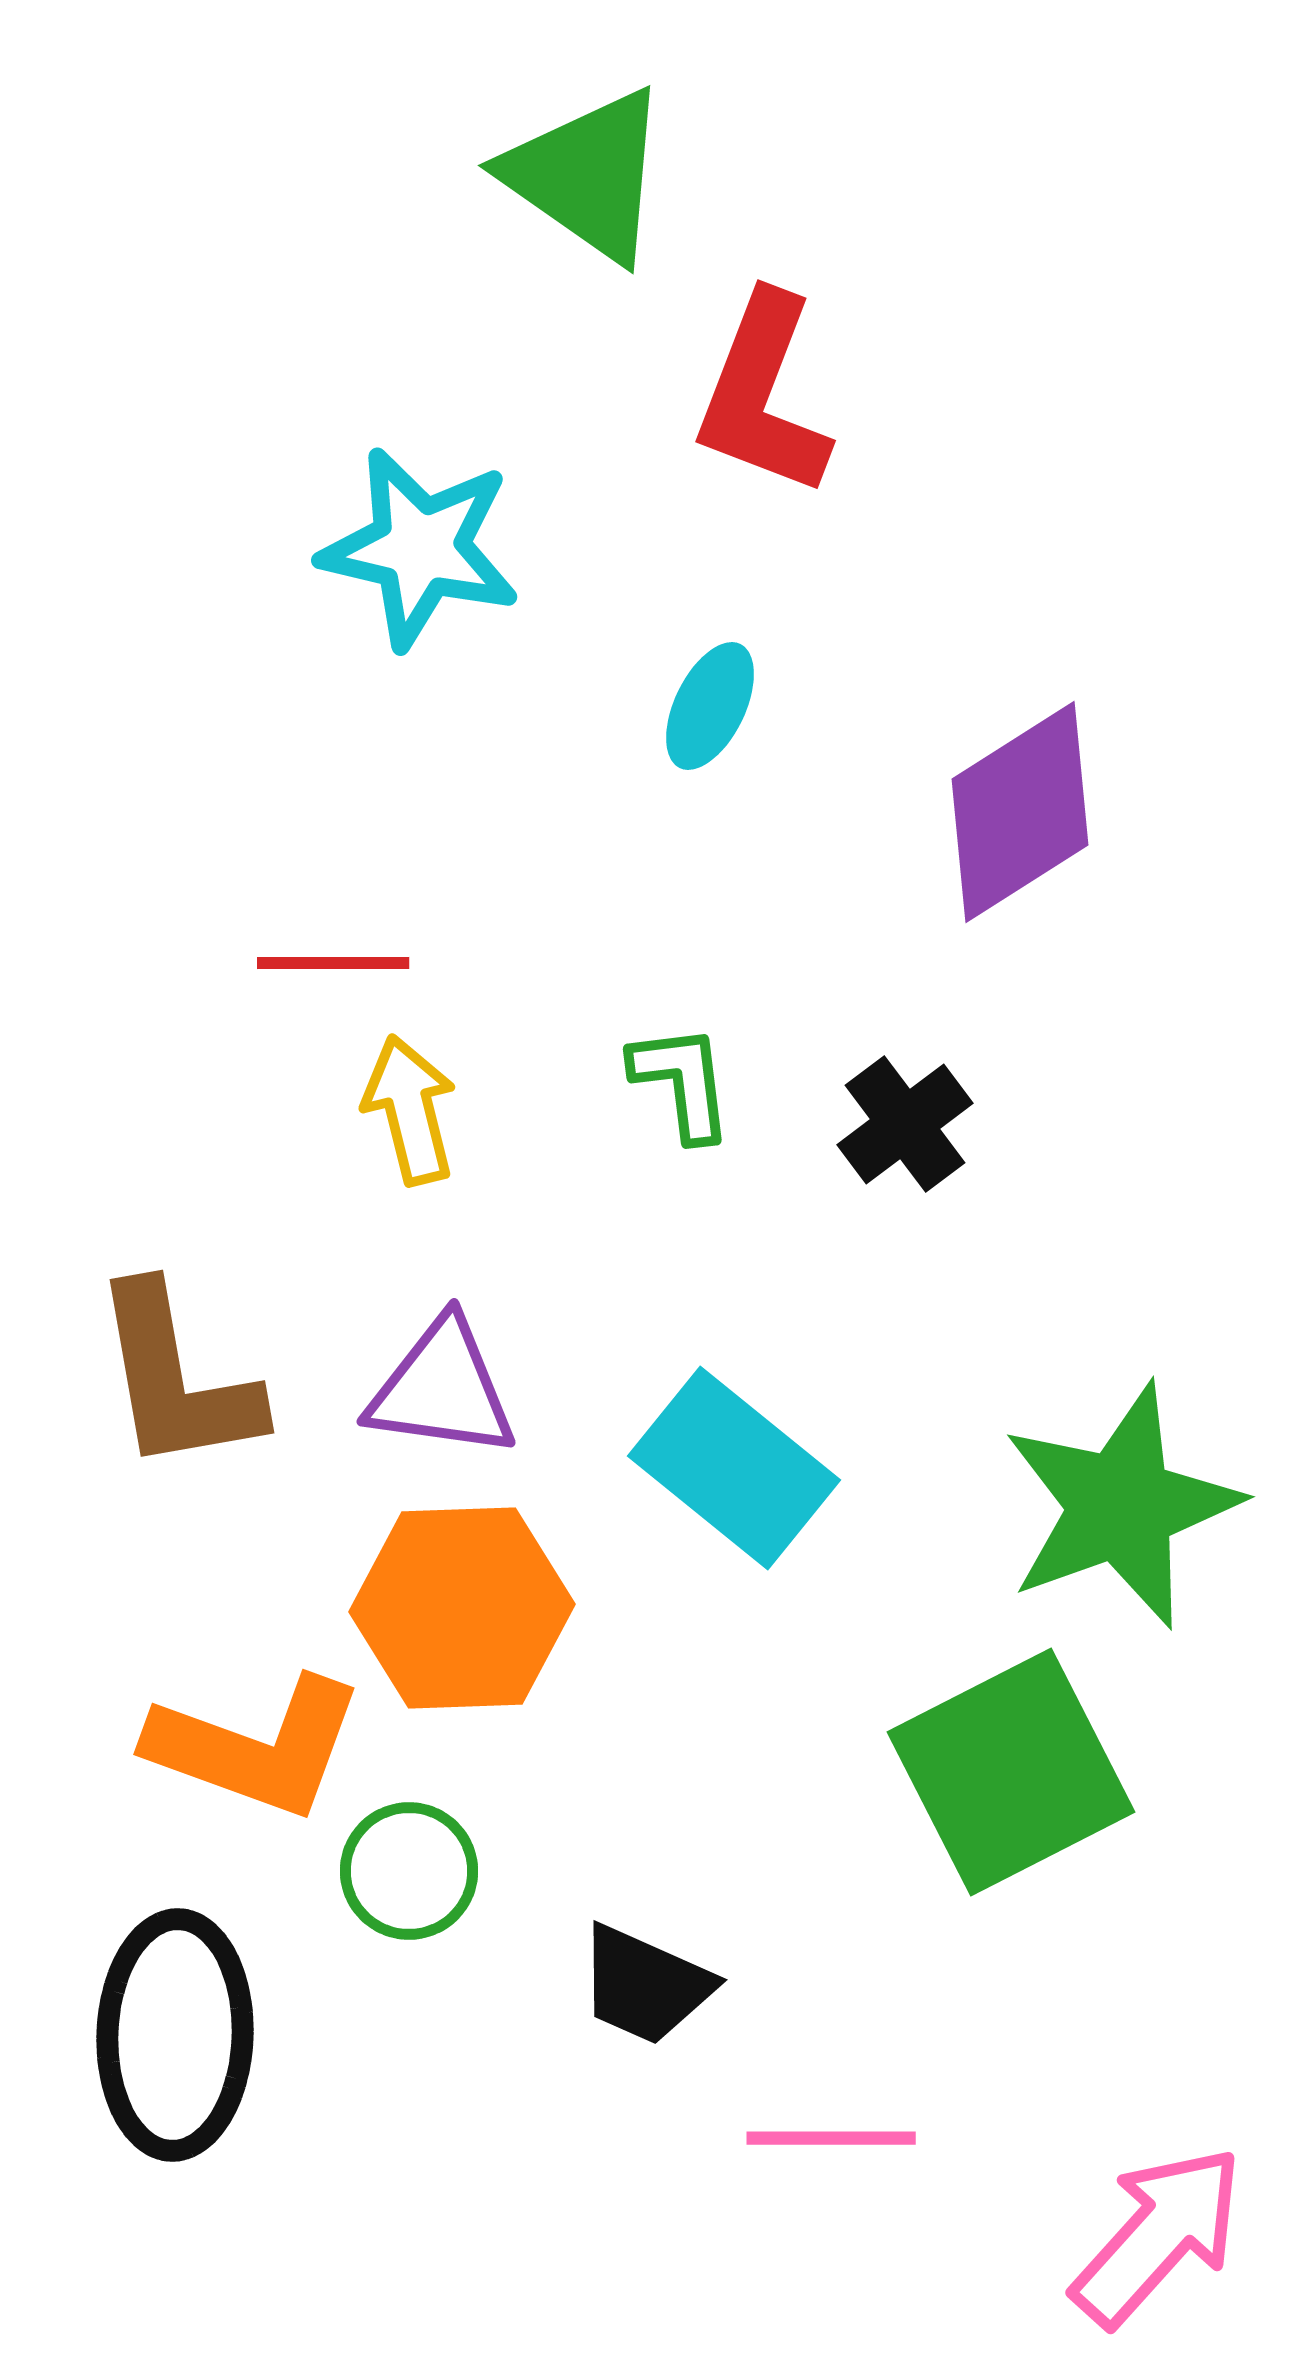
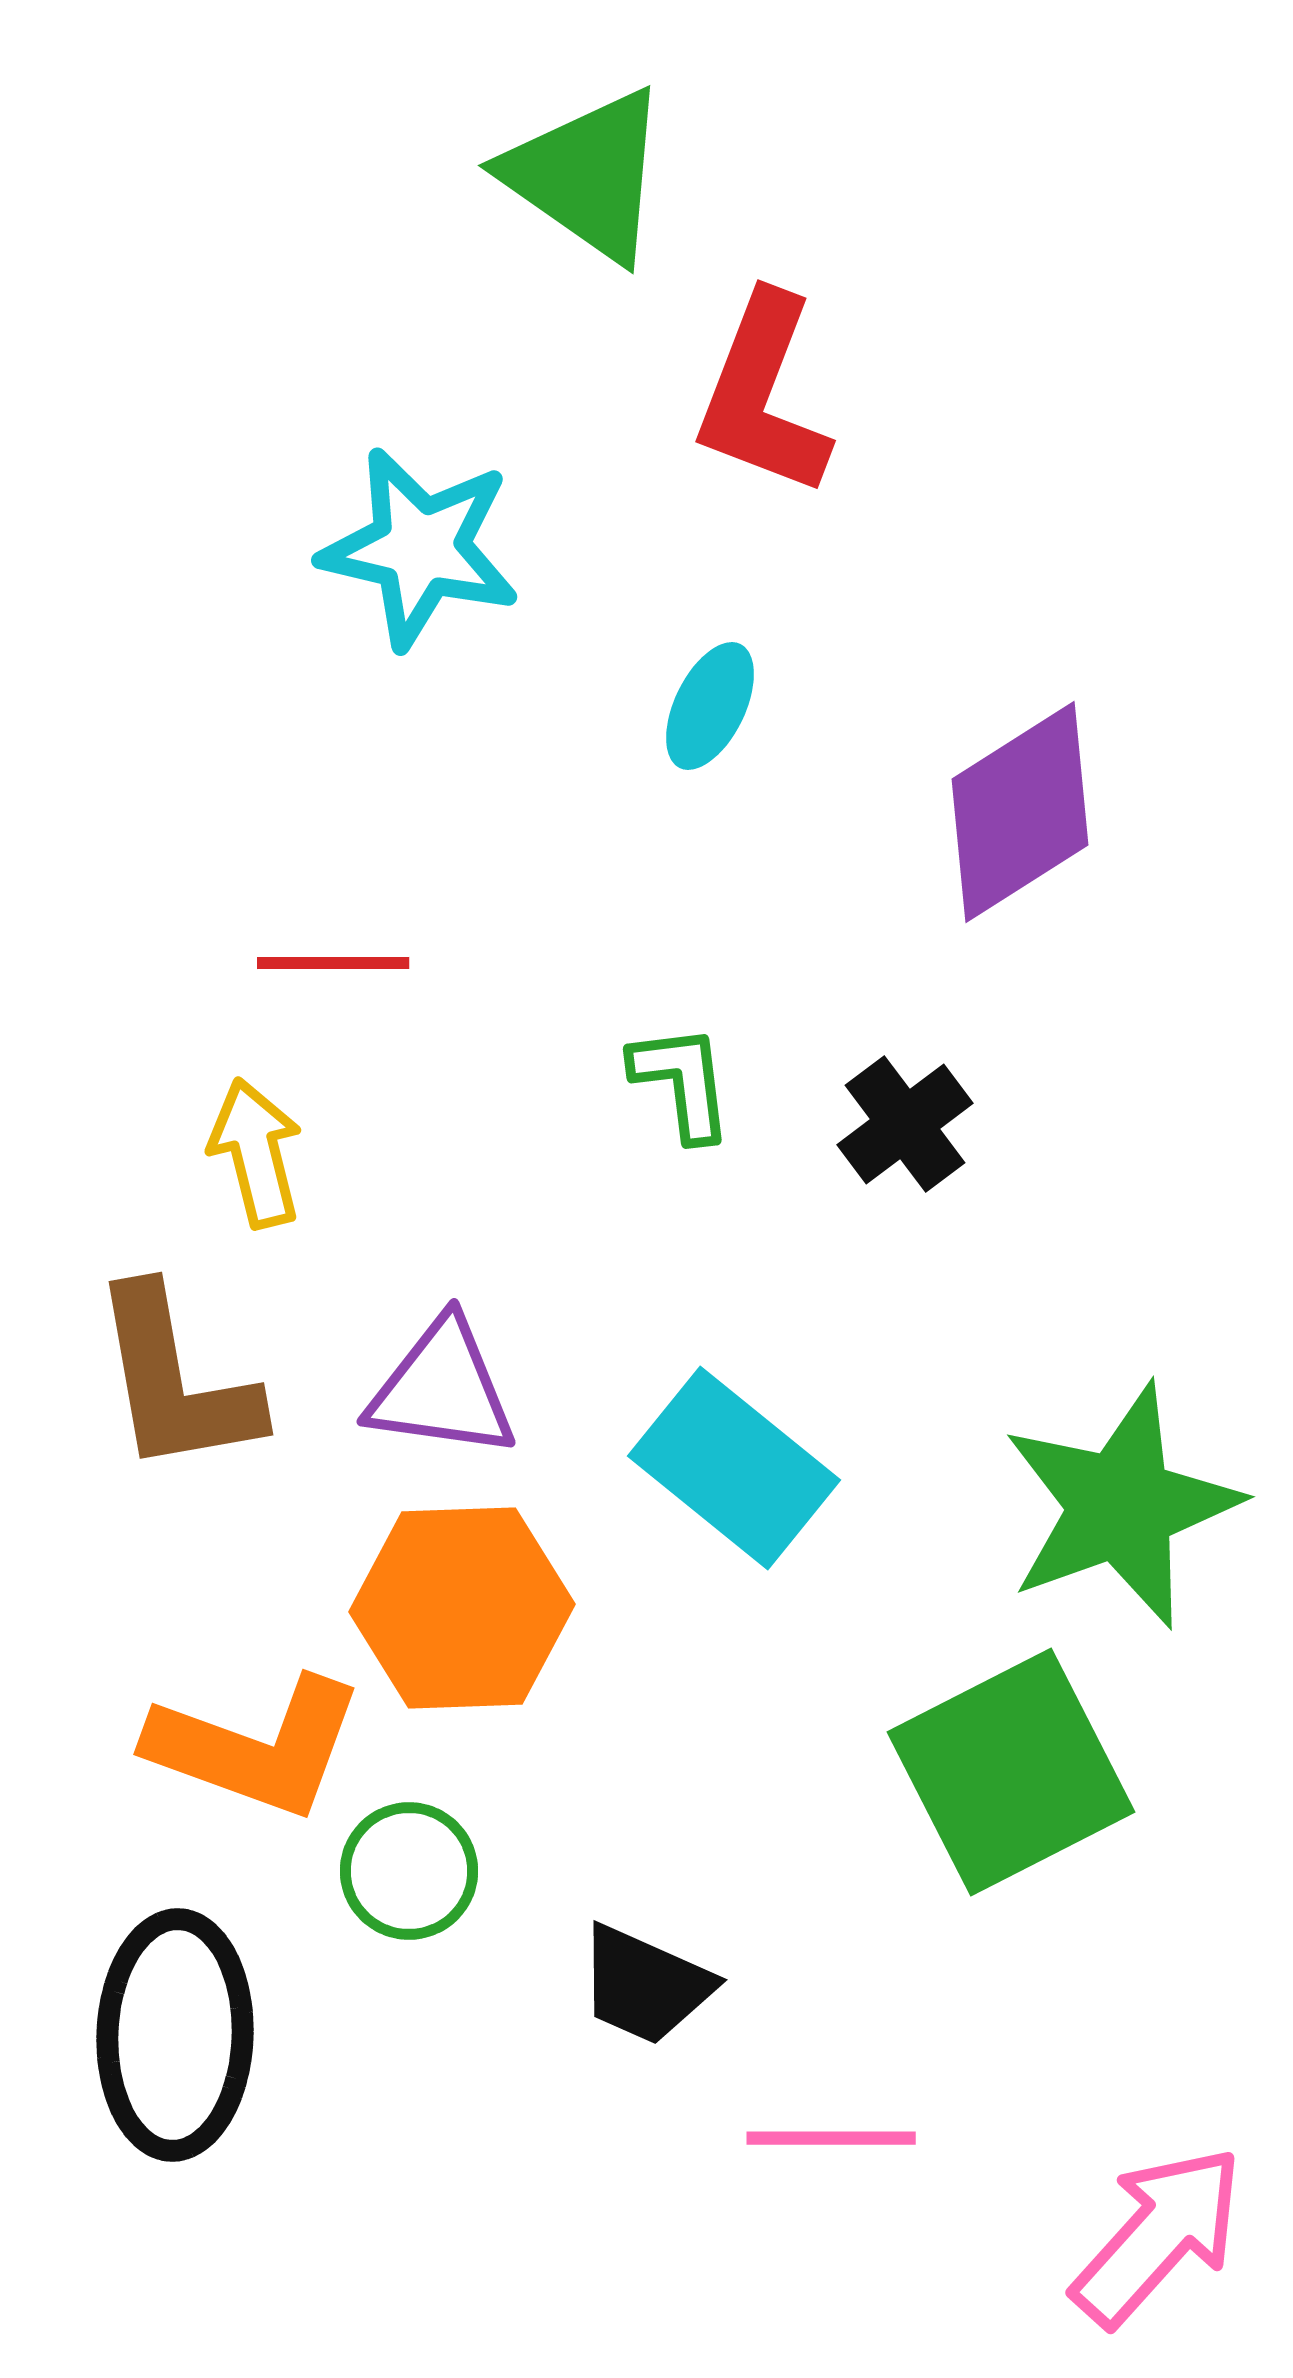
yellow arrow: moved 154 px left, 43 px down
brown L-shape: moved 1 px left, 2 px down
